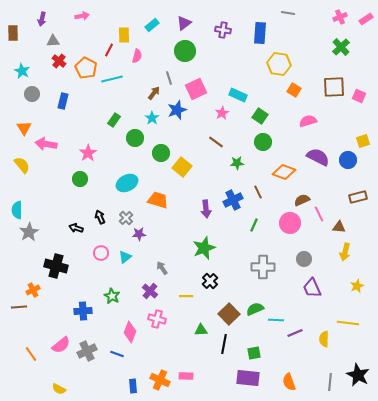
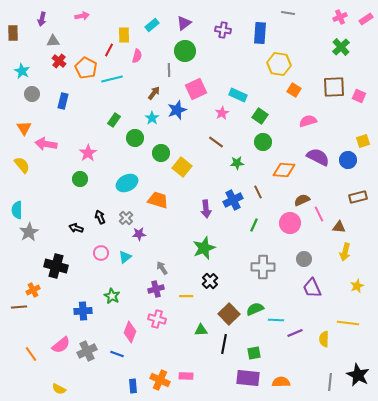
gray line at (169, 78): moved 8 px up; rotated 16 degrees clockwise
orange diamond at (284, 172): moved 2 px up; rotated 15 degrees counterclockwise
purple cross at (150, 291): moved 6 px right, 2 px up; rotated 35 degrees clockwise
orange semicircle at (289, 382): moved 8 px left; rotated 108 degrees clockwise
